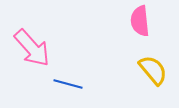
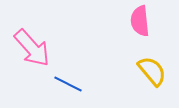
yellow semicircle: moved 1 px left, 1 px down
blue line: rotated 12 degrees clockwise
